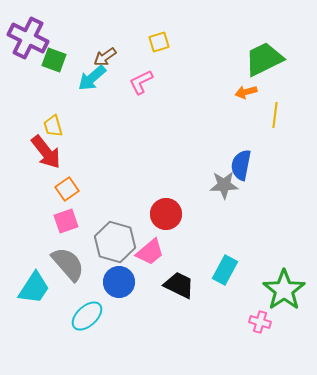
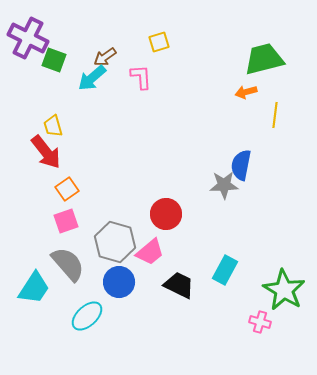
green trapezoid: rotated 12 degrees clockwise
pink L-shape: moved 5 px up; rotated 112 degrees clockwise
green star: rotated 6 degrees counterclockwise
